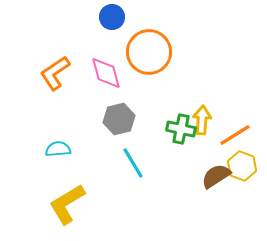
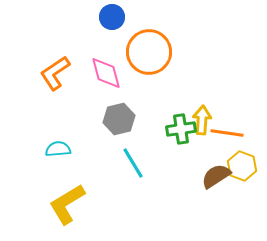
green cross: rotated 20 degrees counterclockwise
orange line: moved 8 px left, 2 px up; rotated 40 degrees clockwise
